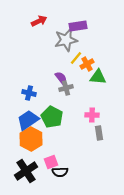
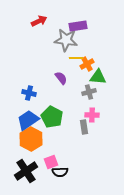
gray star: rotated 20 degrees clockwise
yellow line: rotated 48 degrees clockwise
gray cross: moved 23 px right, 4 px down
gray rectangle: moved 15 px left, 6 px up
